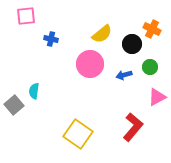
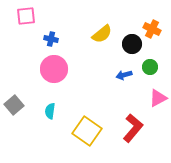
pink circle: moved 36 px left, 5 px down
cyan semicircle: moved 16 px right, 20 px down
pink triangle: moved 1 px right, 1 px down
red L-shape: moved 1 px down
yellow square: moved 9 px right, 3 px up
